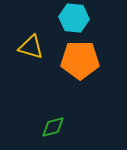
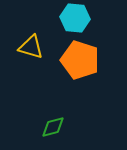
cyan hexagon: moved 1 px right
orange pentagon: rotated 18 degrees clockwise
